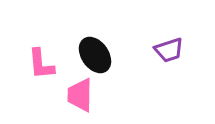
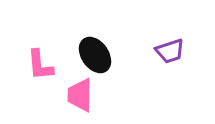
purple trapezoid: moved 1 px right, 1 px down
pink L-shape: moved 1 px left, 1 px down
